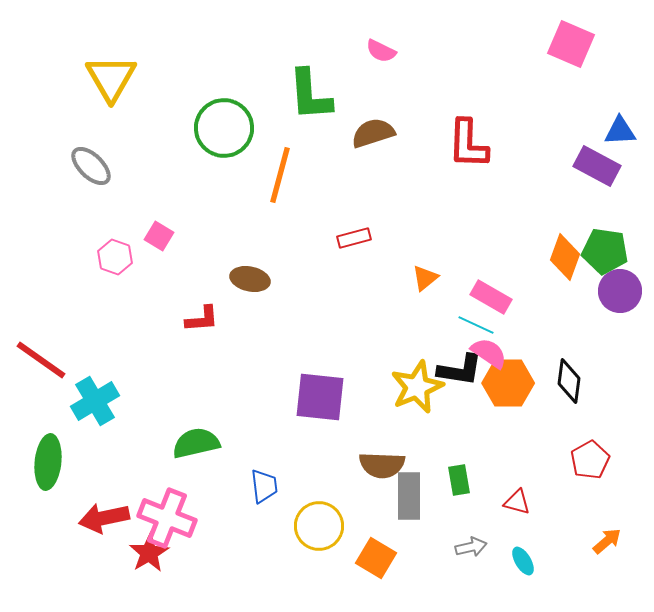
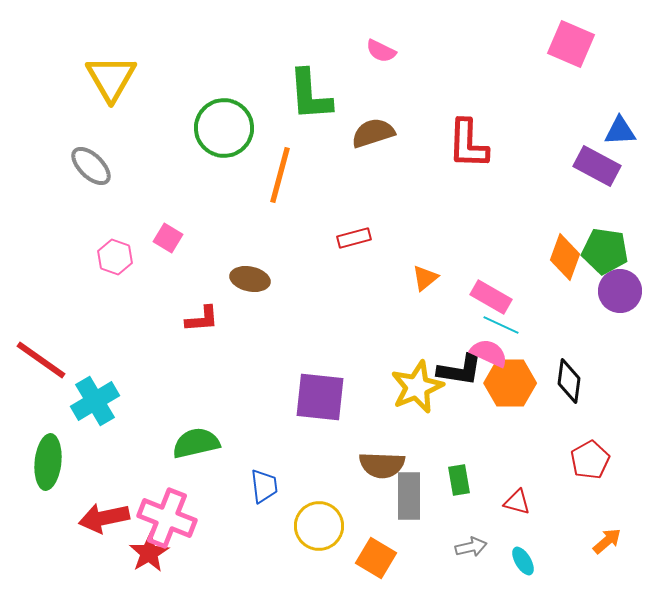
pink square at (159, 236): moved 9 px right, 2 px down
cyan line at (476, 325): moved 25 px right
pink semicircle at (489, 353): rotated 9 degrees counterclockwise
orange hexagon at (508, 383): moved 2 px right
